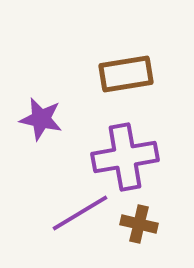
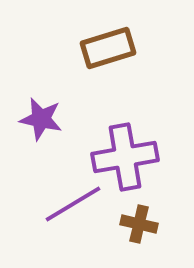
brown rectangle: moved 18 px left, 26 px up; rotated 8 degrees counterclockwise
purple line: moved 7 px left, 9 px up
